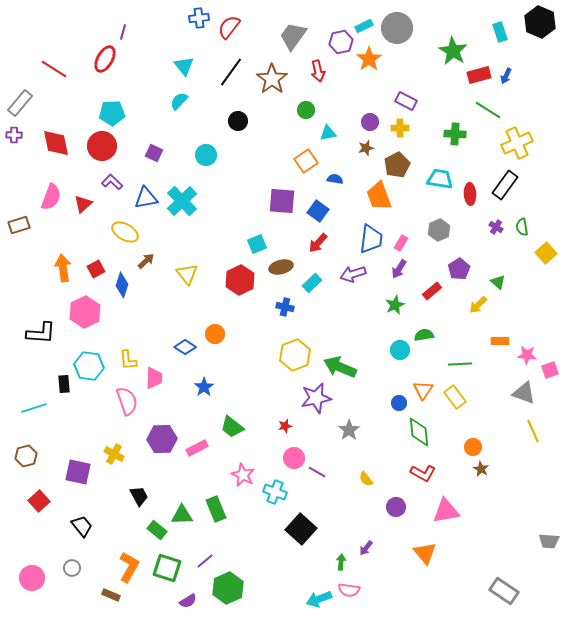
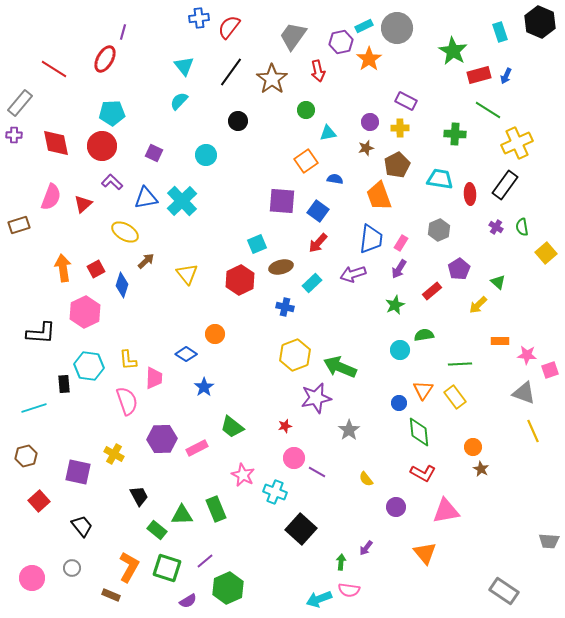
blue diamond at (185, 347): moved 1 px right, 7 px down
